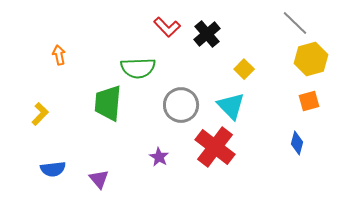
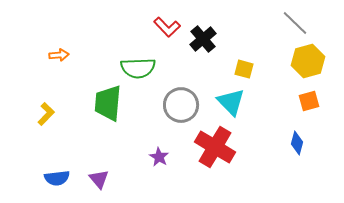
black cross: moved 4 px left, 5 px down
orange arrow: rotated 96 degrees clockwise
yellow hexagon: moved 3 px left, 2 px down
yellow square: rotated 30 degrees counterclockwise
cyan triangle: moved 4 px up
yellow L-shape: moved 6 px right
red cross: rotated 6 degrees counterclockwise
blue semicircle: moved 4 px right, 9 px down
